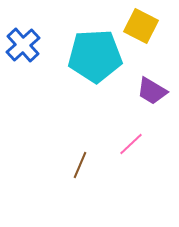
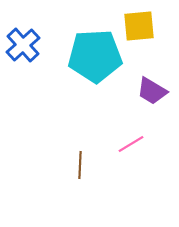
yellow square: moved 2 px left; rotated 32 degrees counterclockwise
pink line: rotated 12 degrees clockwise
brown line: rotated 20 degrees counterclockwise
